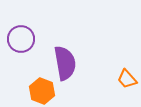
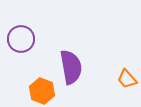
purple semicircle: moved 6 px right, 4 px down
